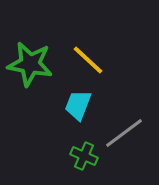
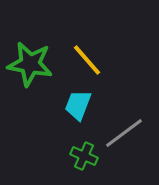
yellow line: moved 1 px left; rotated 6 degrees clockwise
